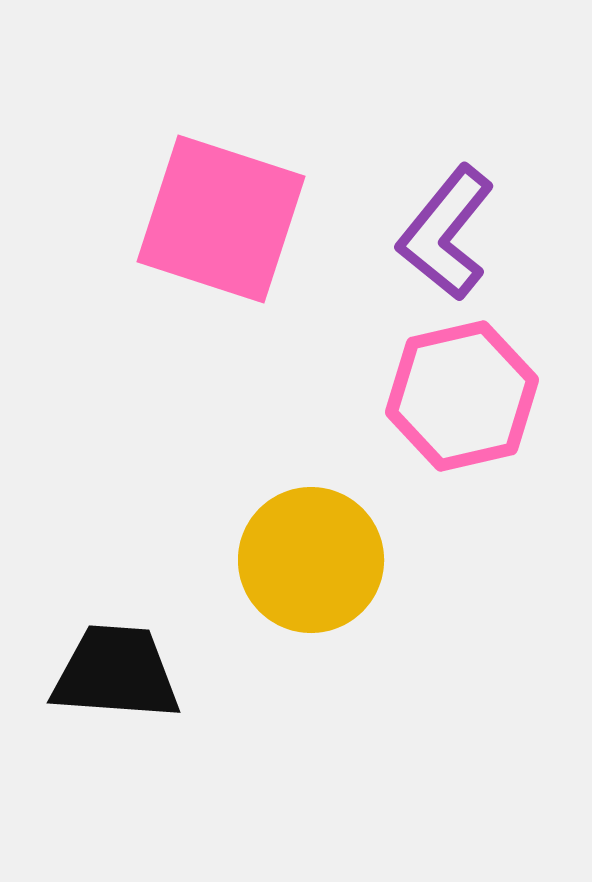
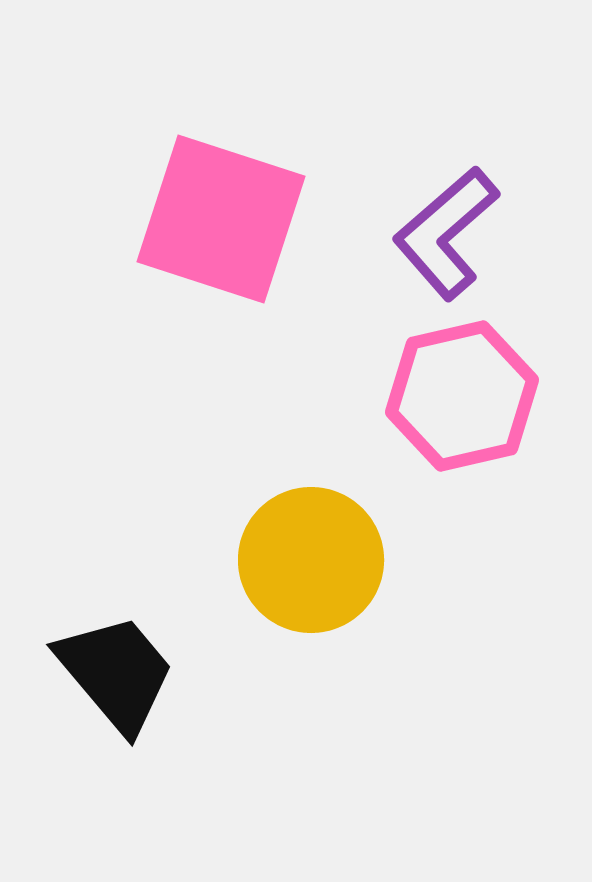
purple L-shape: rotated 10 degrees clockwise
black trapezoid: rotated 46 degrees clockwise
